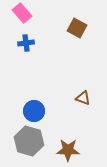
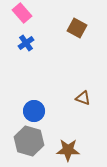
blue cross: rotated 28 degrees counterclockwise
